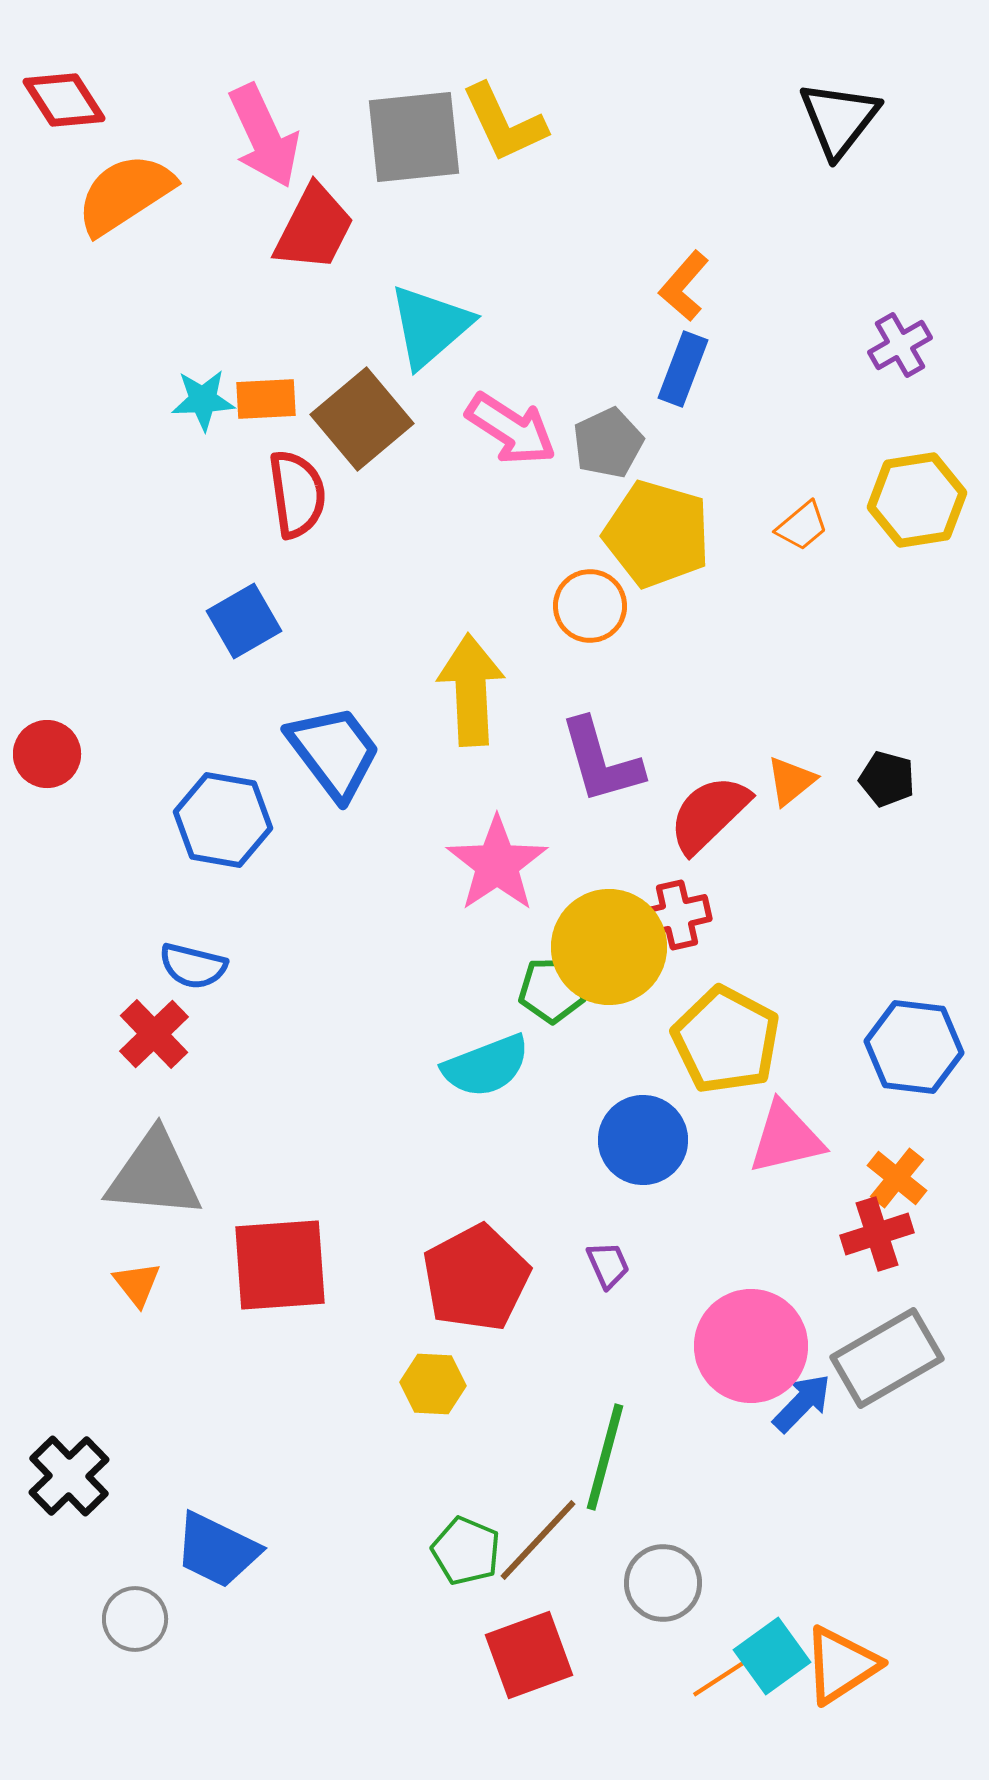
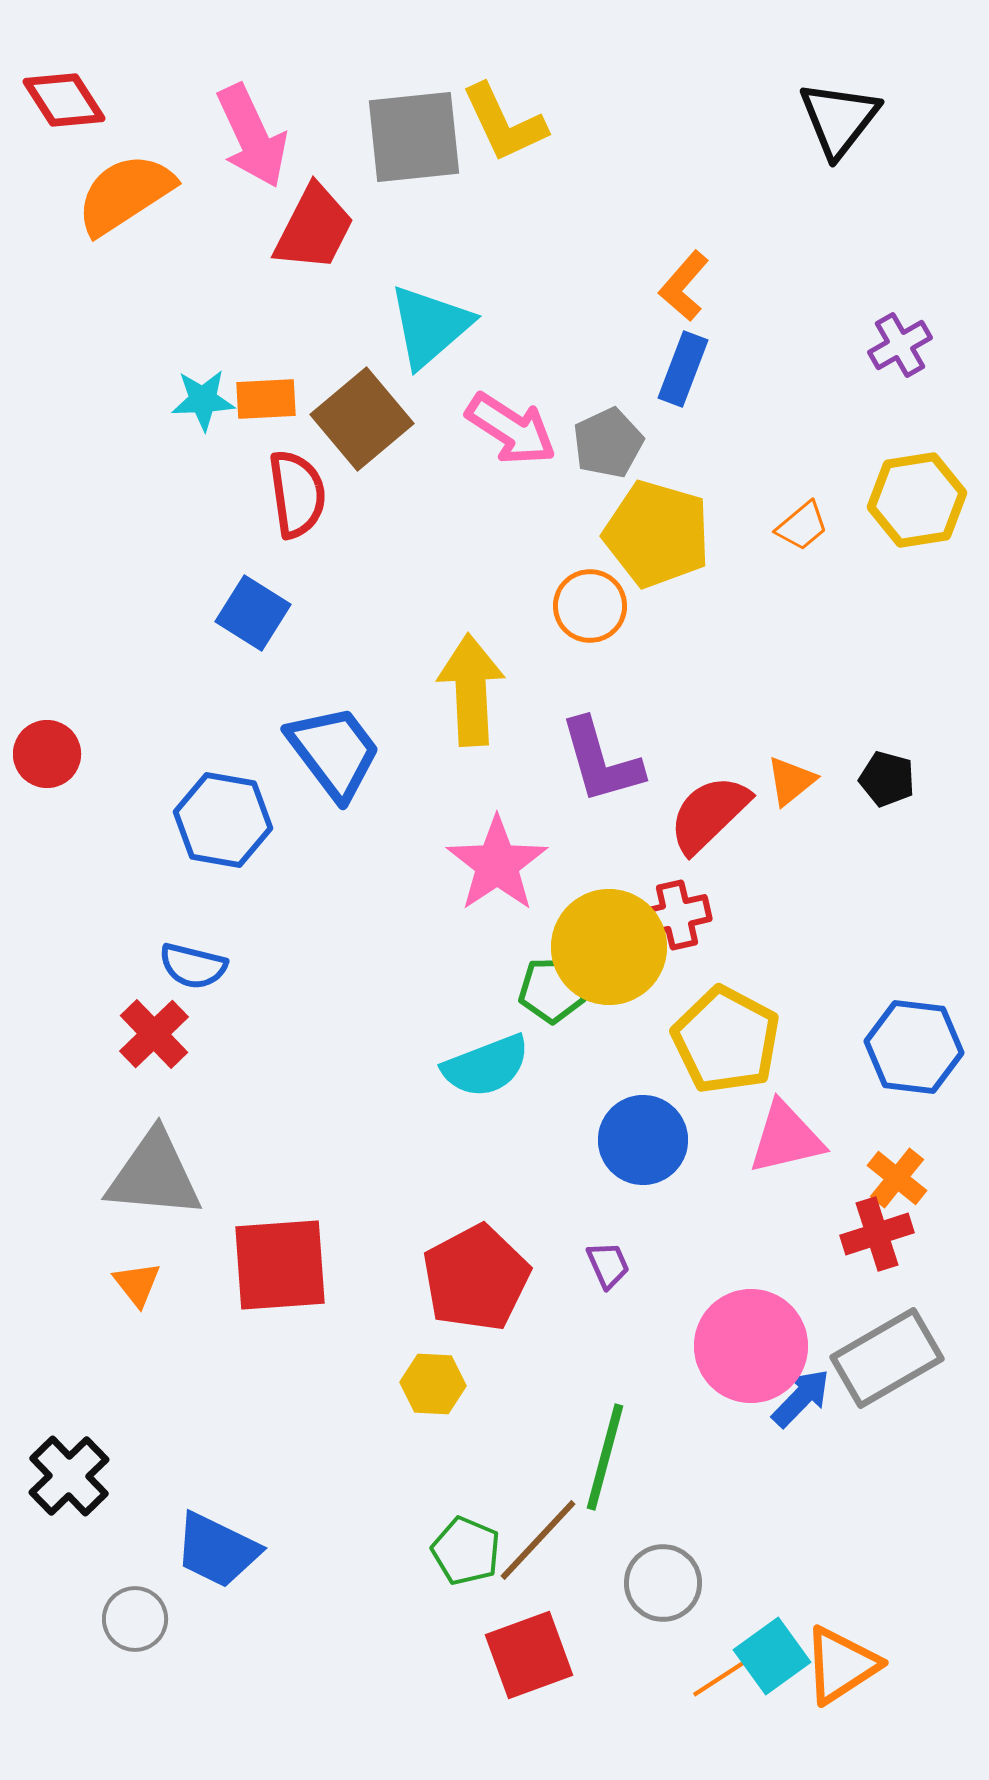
pink arrow at (264, 136): moved 12 px left
blue square at (244, 621): moved 9 px right, 8 px up; rotated 28 degrees counterclockwise
blue arrow at (802, 1403): moved 1 px left, 5 px up
